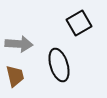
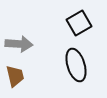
black ellipse: moved 17 px right
